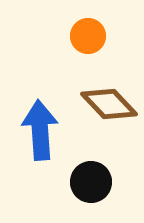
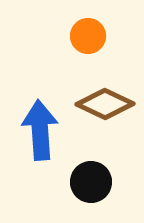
brown diamond: moved 4 px left; rotated 22 degrees counterclockwise
